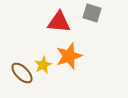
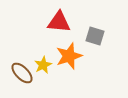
gray square: moved 3 px right, 23 px down
